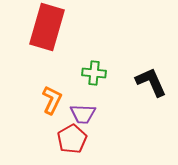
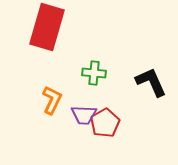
purple trapezoid: moved 1 px right, 1 px down
red pentagon: moved 33 px right, 16 px up
